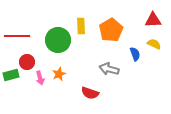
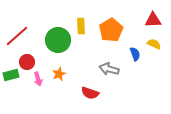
red line: rotated 40 degrees counterclockwise
pink arrow: moved 2 px left, 1 px down
